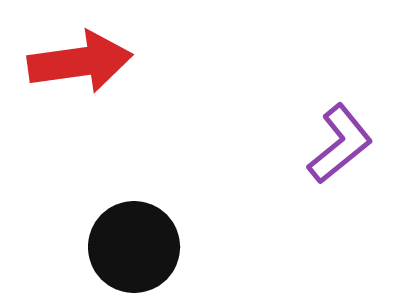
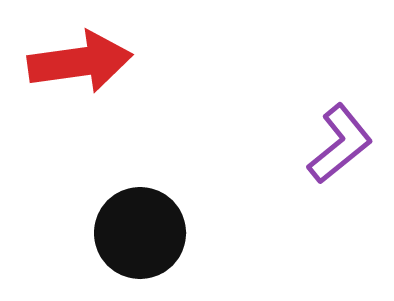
black circle: moved 6 px right, 14 px up
